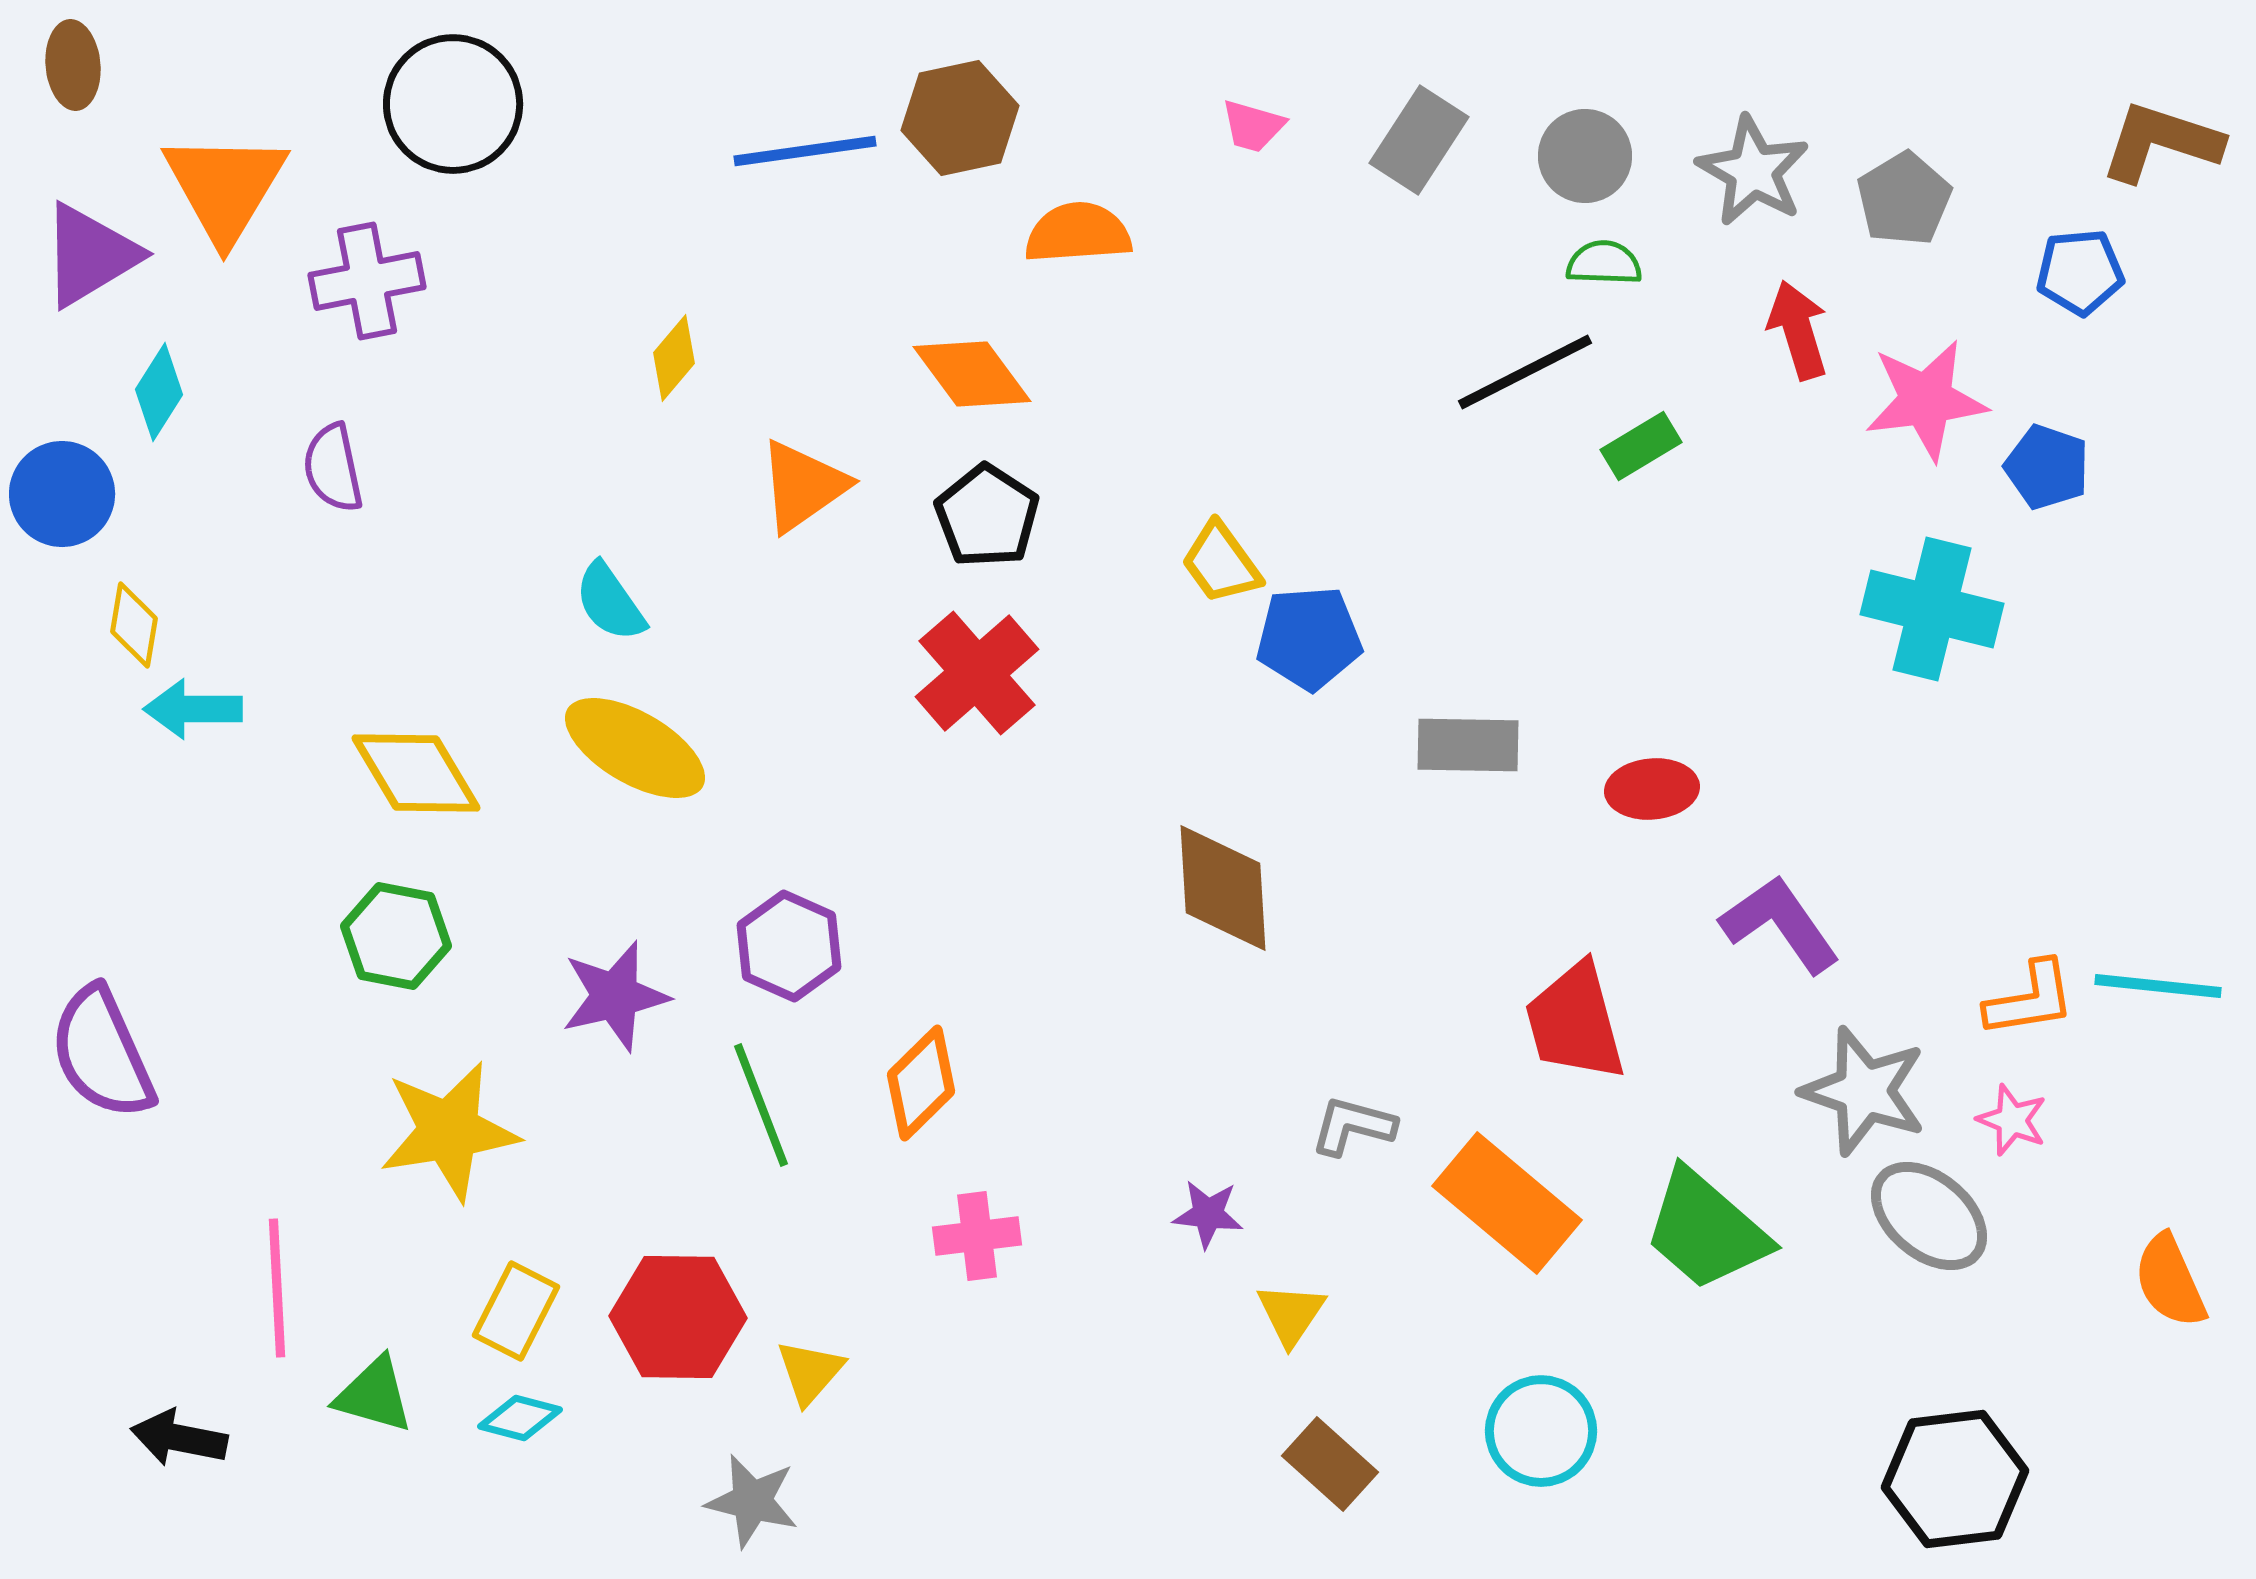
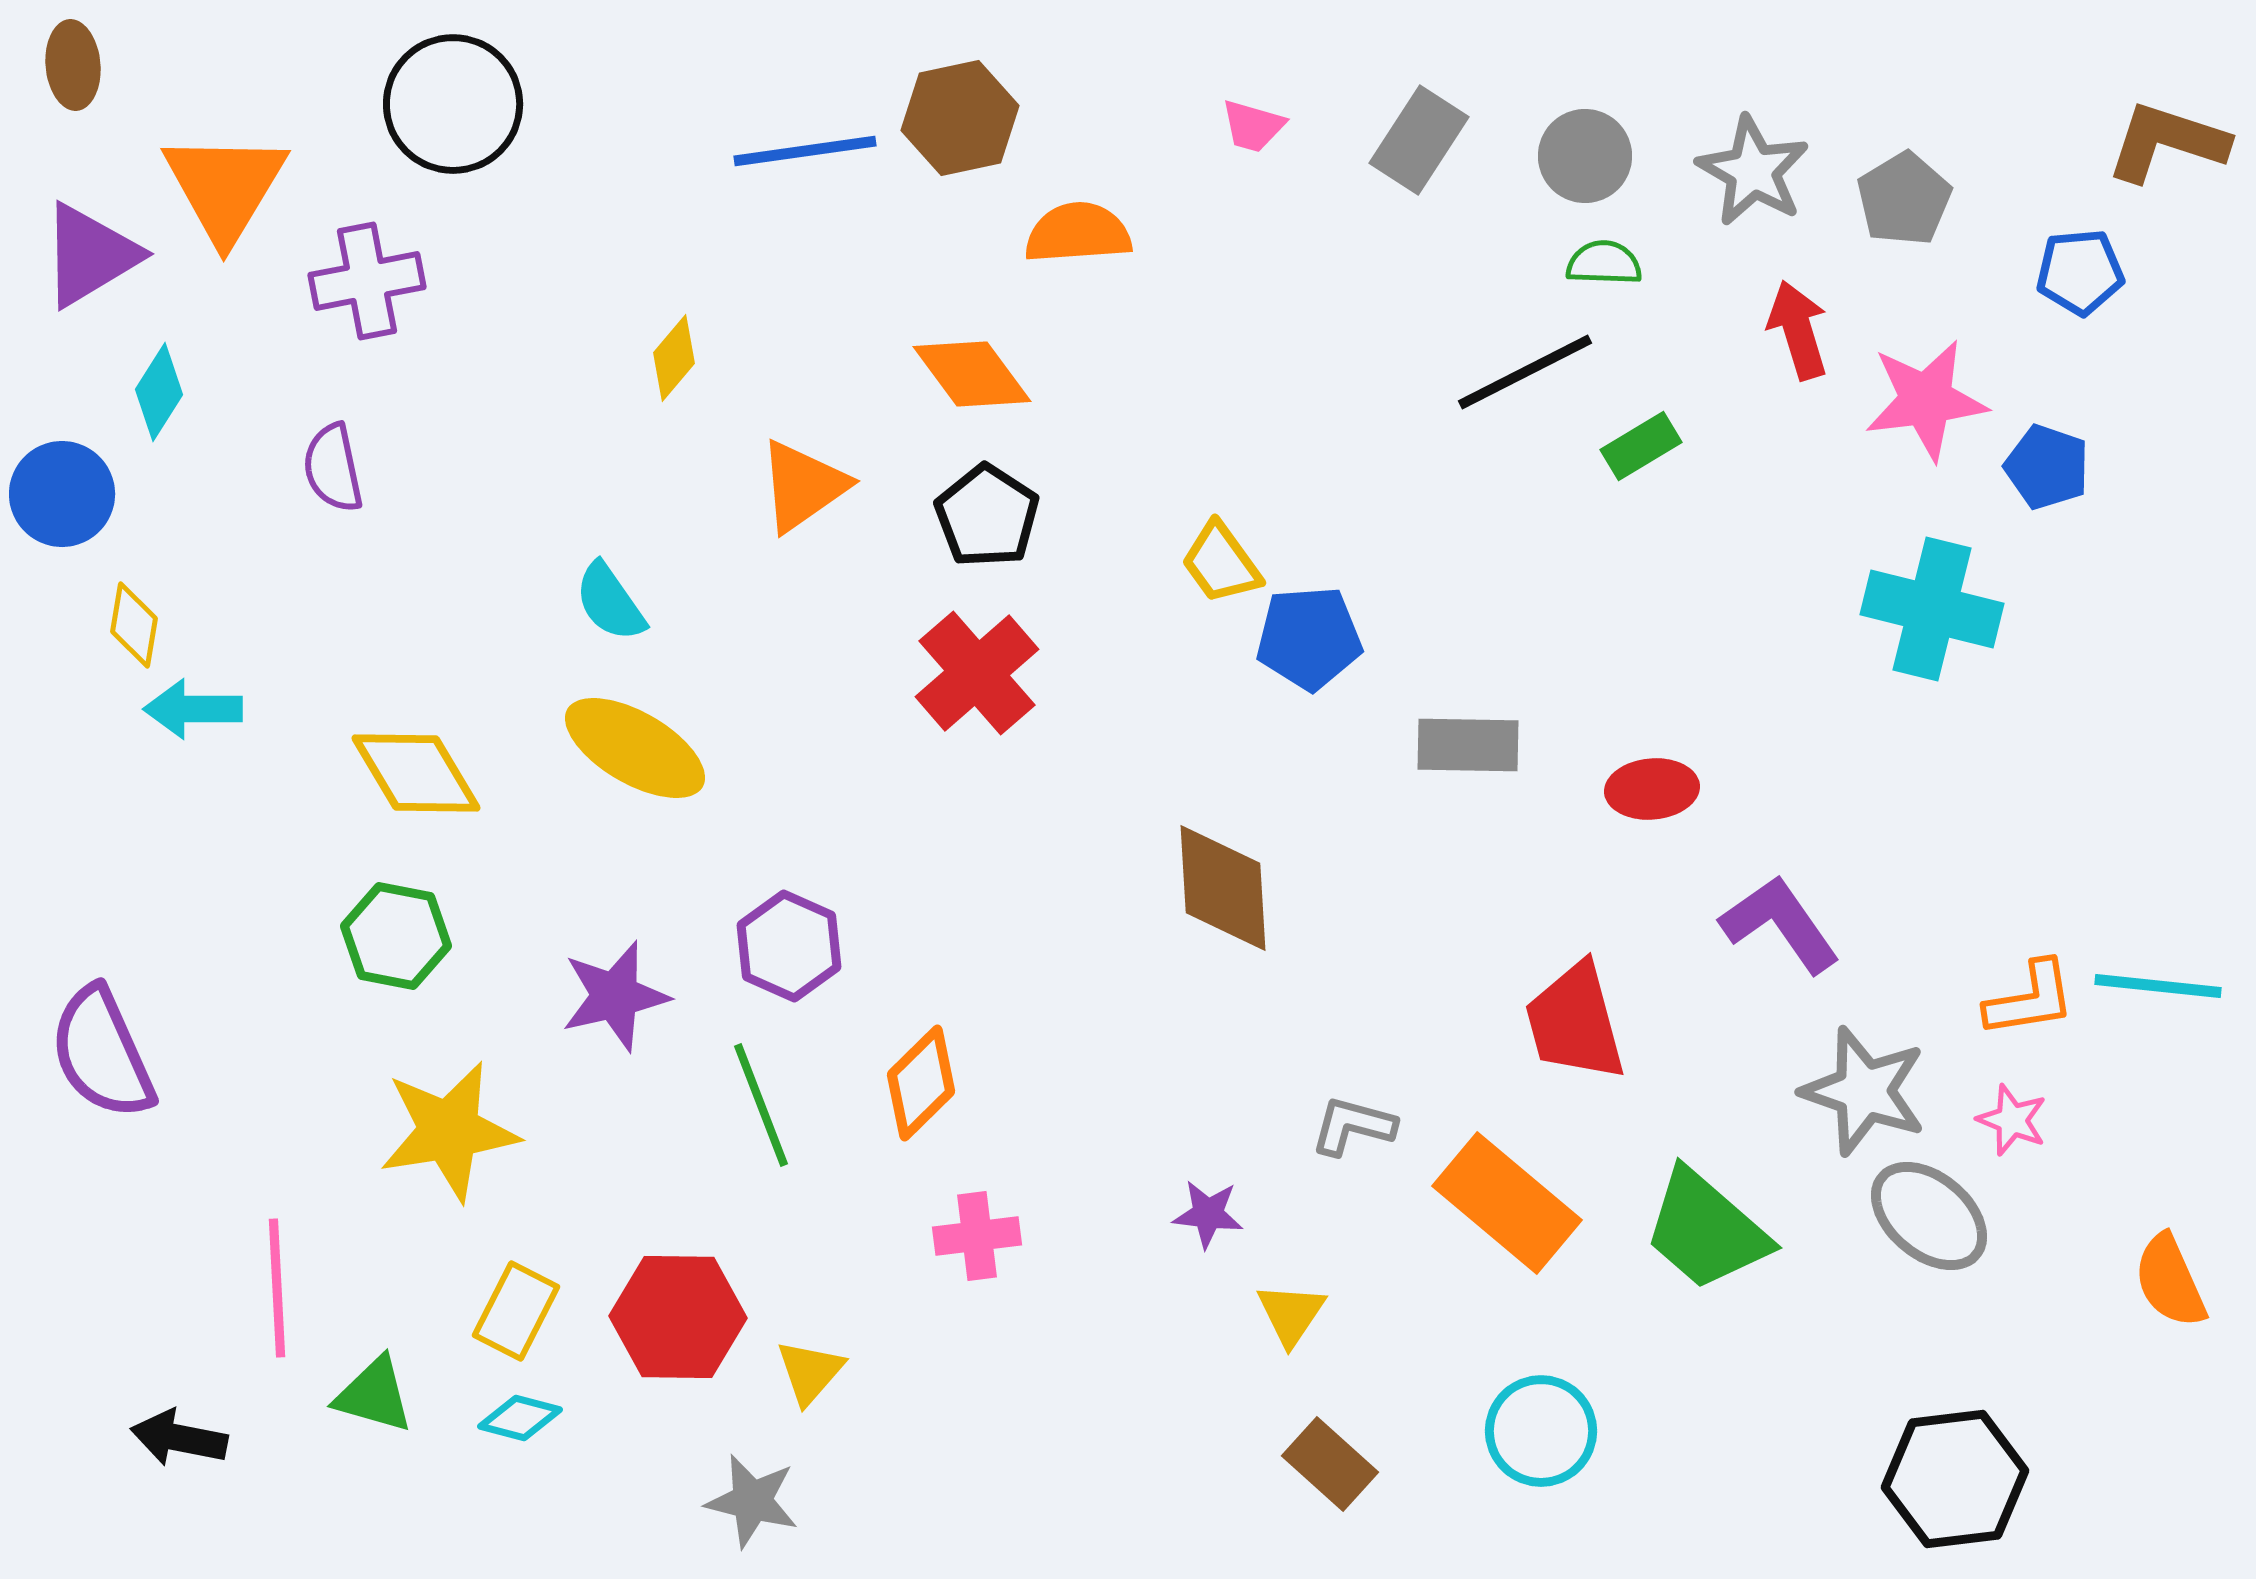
brown L-shape at (2161, 142): moved 6 px right
